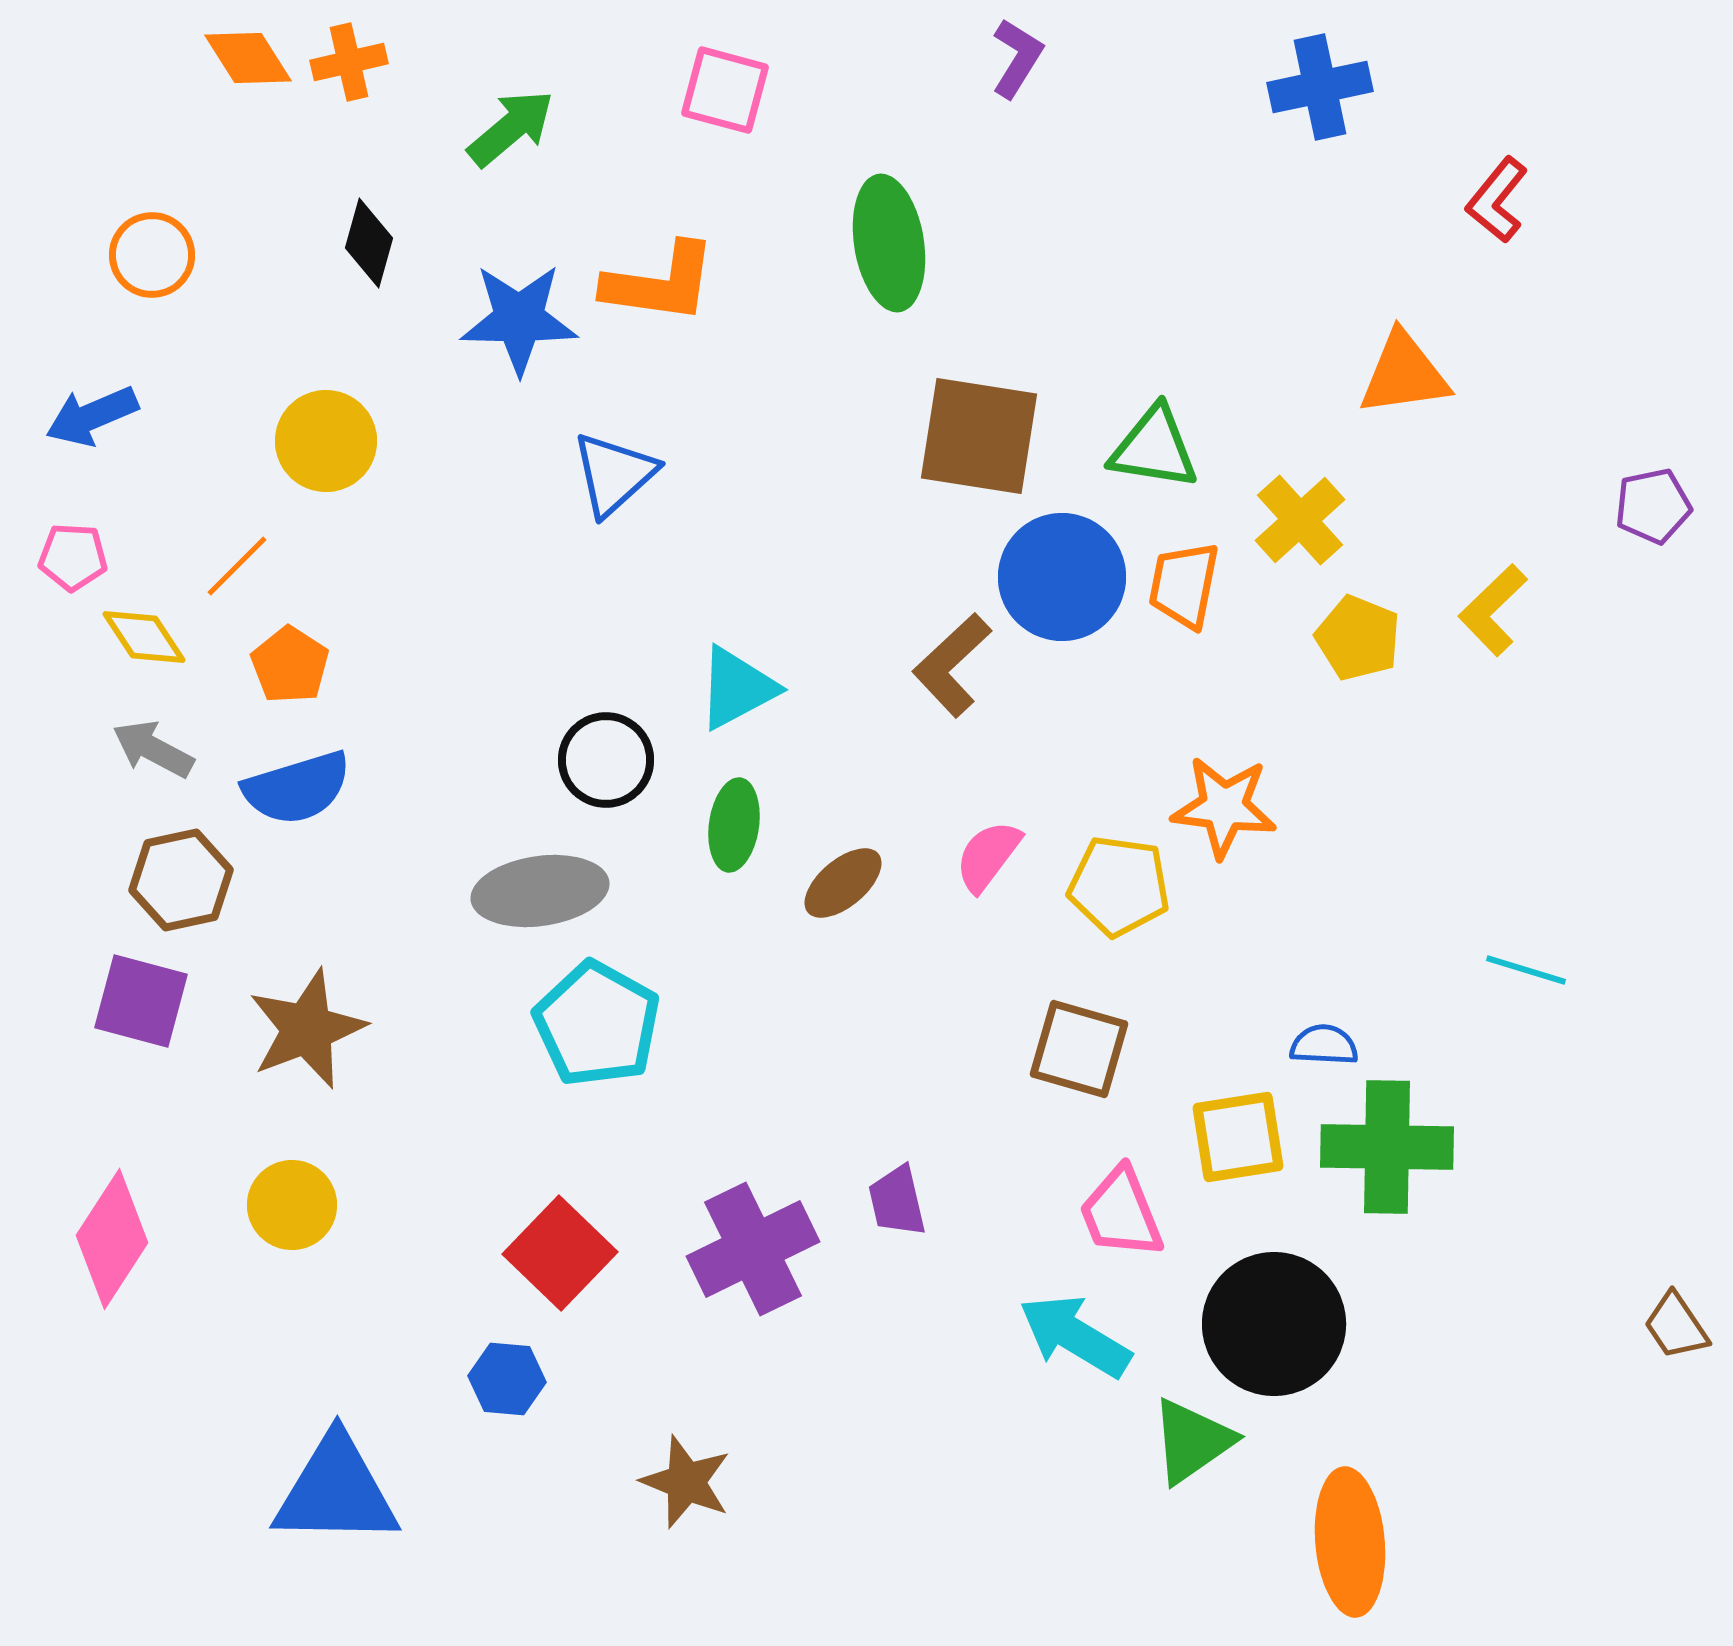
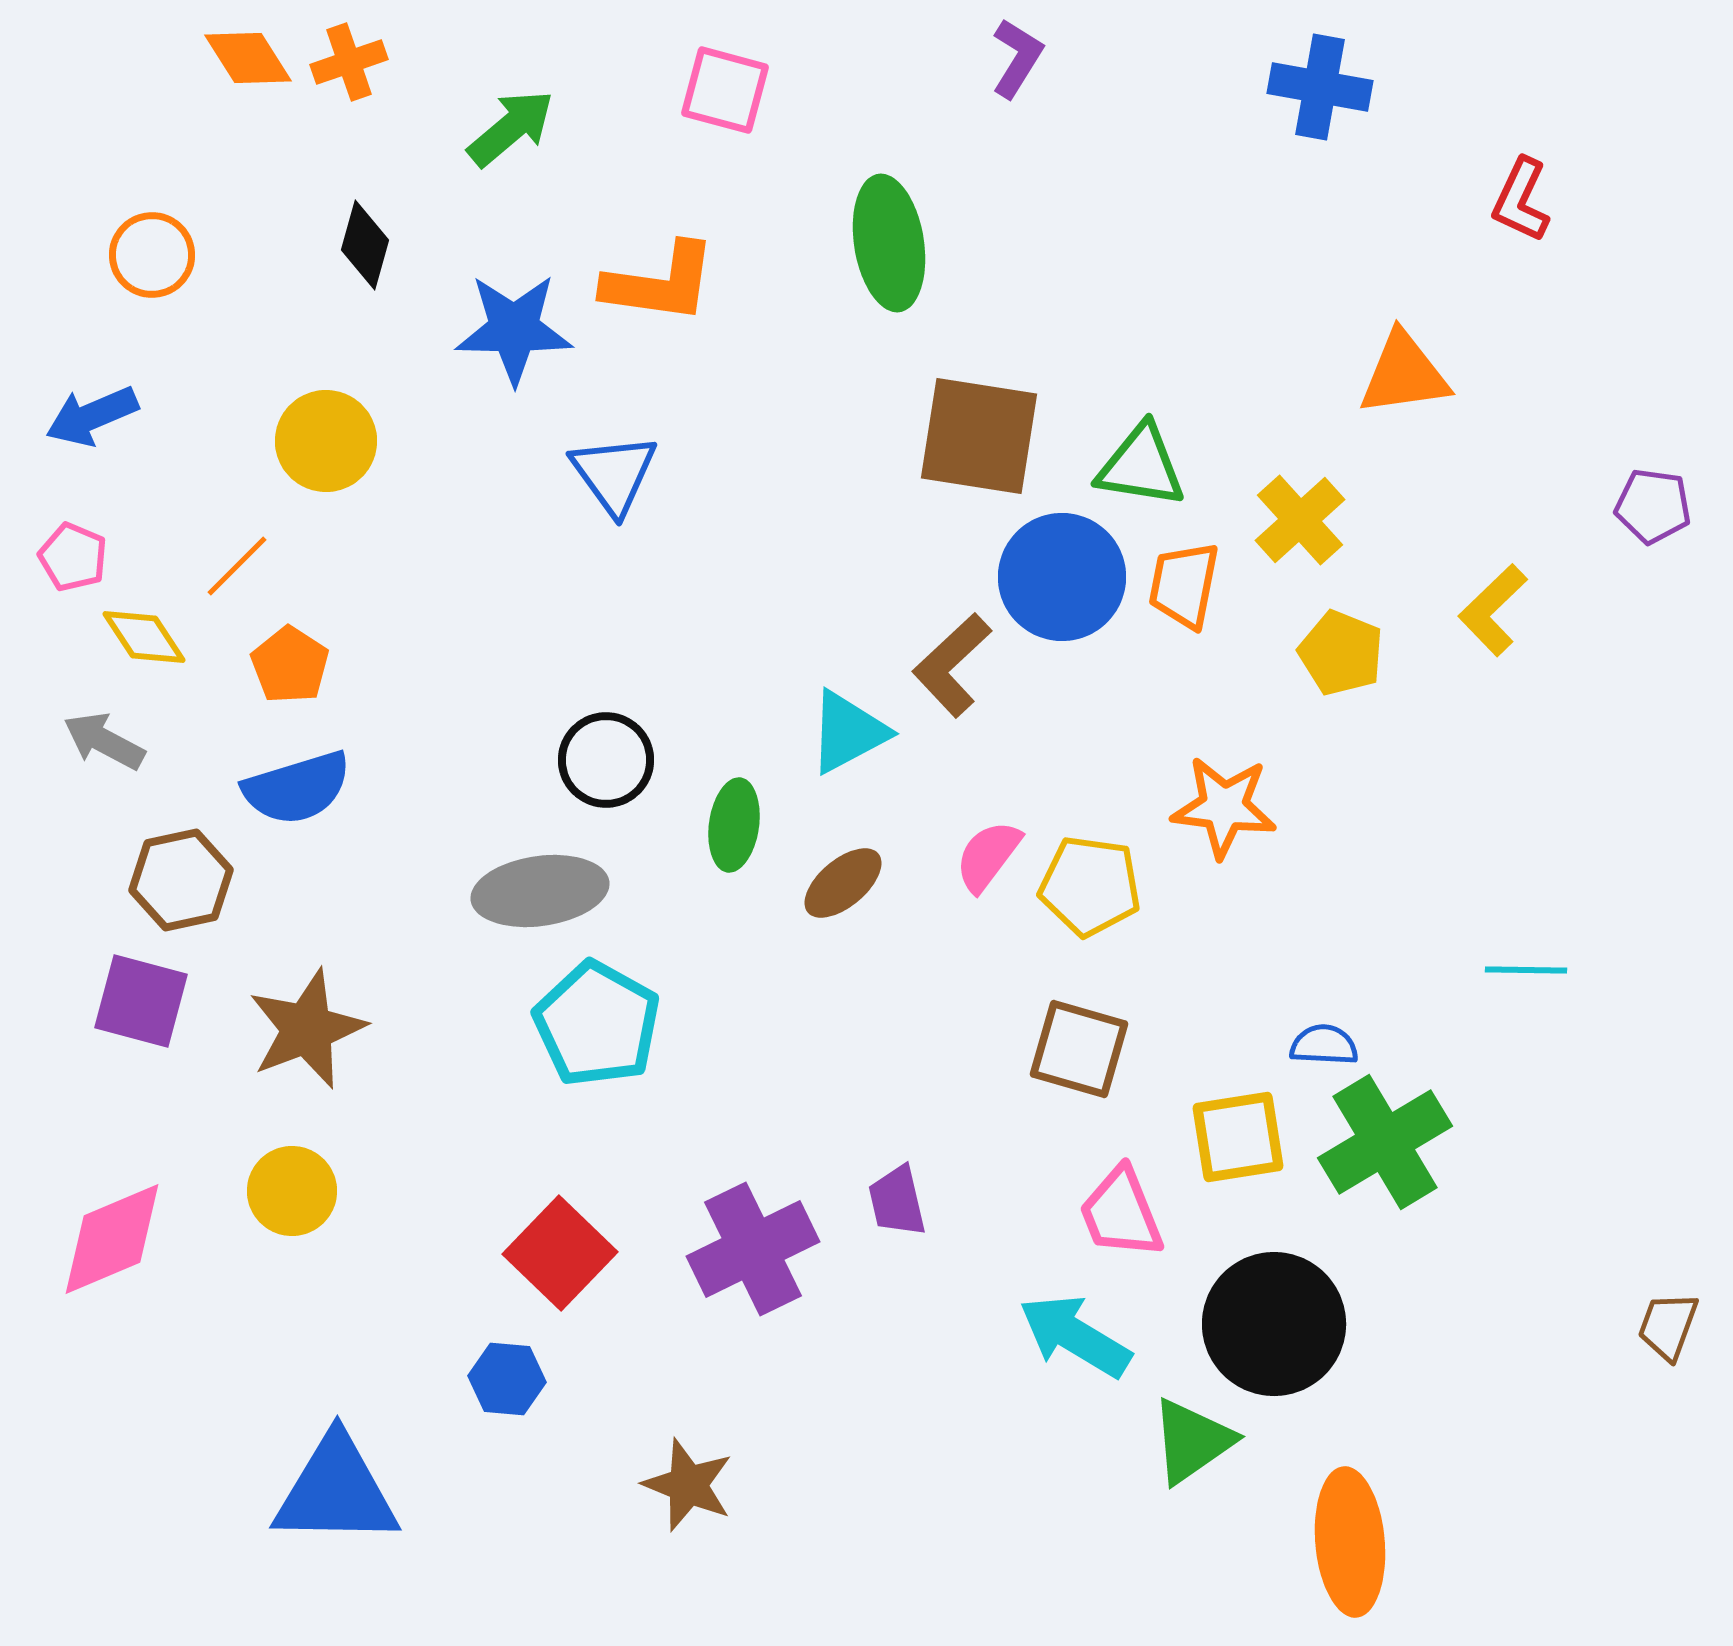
orange cross at (349, 62): rotated 6 degrees counterclockwise
blue cross at (1320, 87): rotated 22 degrees clockwise
red L-shape at (1497, 200): moved 24 px right; rotated 14 degrees counterclockwise
black diamond at (369, 243): moved 4 px left, 2 px down
blue star at (519, 319): moved 5 px left, 10 px down
green triangle at (1154, 448): moved 13 px left, 18 px down
blue triangle at (614, 474): rotated 24 degrees counterclockwise
purple pentagon at (1653, 506): rotated 20 degrees clockwise
pink pentagon at (73, 557): rotated 20 degrees clockwise
yellow pentagon at (1358, 638): moved 17 px left, 15 px down
cyan triangle at (737, 688): moved 111 px right, 44 px down
gray arrow at (153, 749): moved 49 px left, 8 px up
yellow pentagon at (1119, 886): moved 29 px left
cyan line at (1526, 970): rotated 16 degrees counterclockwise
green cross at (1387, 1147): moved 2 px left, 5 px up; rotated 32 degrees counterclockwise
yellow circle at (292, 1205): moved 14 px up
pink diamond at (112, 1239): rotated 34 degrees clockwise
brown trapezoid at (1676, 1326): moved 8 px left; rotated 54 degrees clockwise
brown star at (686, 1482): moved 2 px right, 3 px down
